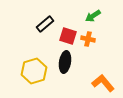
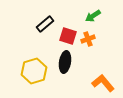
orange cross: rotated 32 degrees counterclockwise
